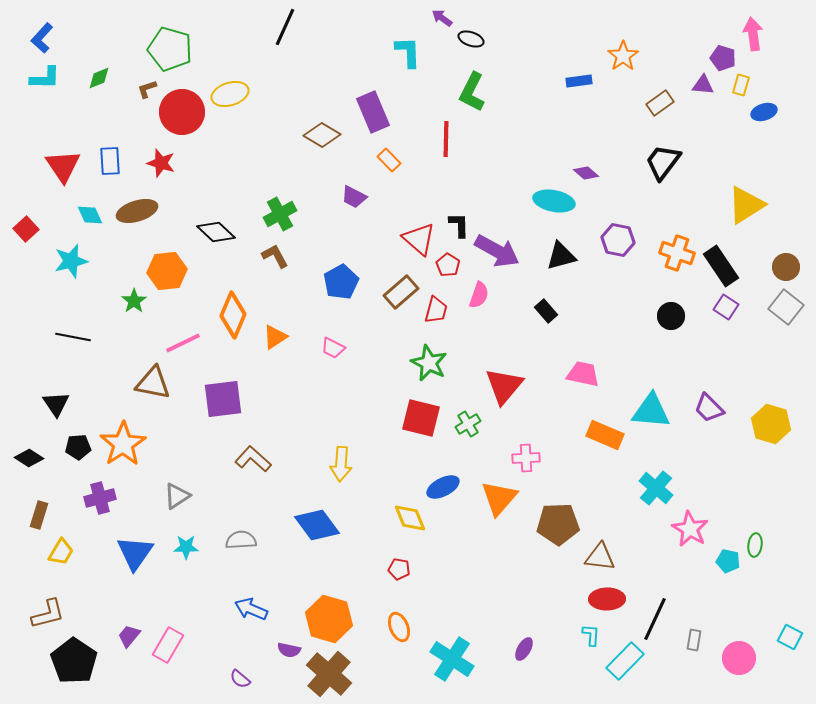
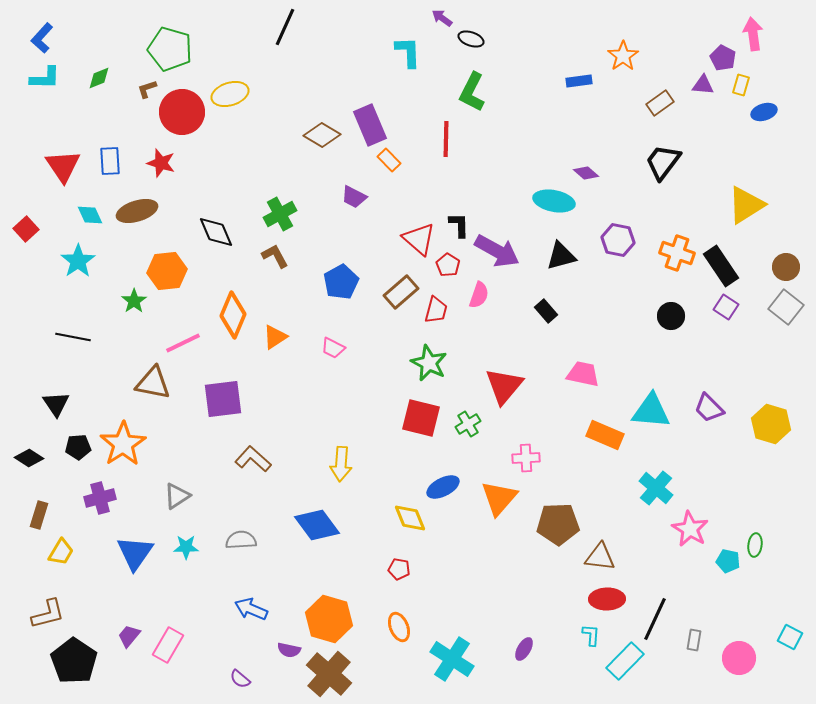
purple pentagon at (723, 58): rotated 10 degrees clockwise
purple rectangle at (373, 112): moved 3 px left, 13 px down
black diamond at (216, 232): rotated 24 degrees clockwise
cyan star at (71, 261): moved 7 px right; rotated 20 degrees counterclockwise
